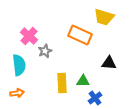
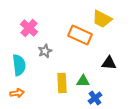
yellow trapezoid: moved 2 px left, 2 px down; rotated 10 degrees clockwise
pink cross: moved 8 px up
